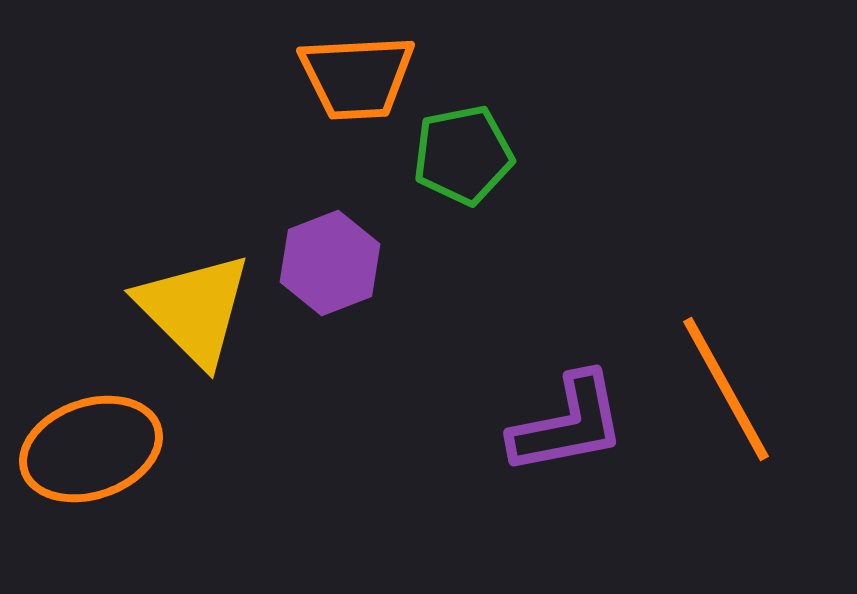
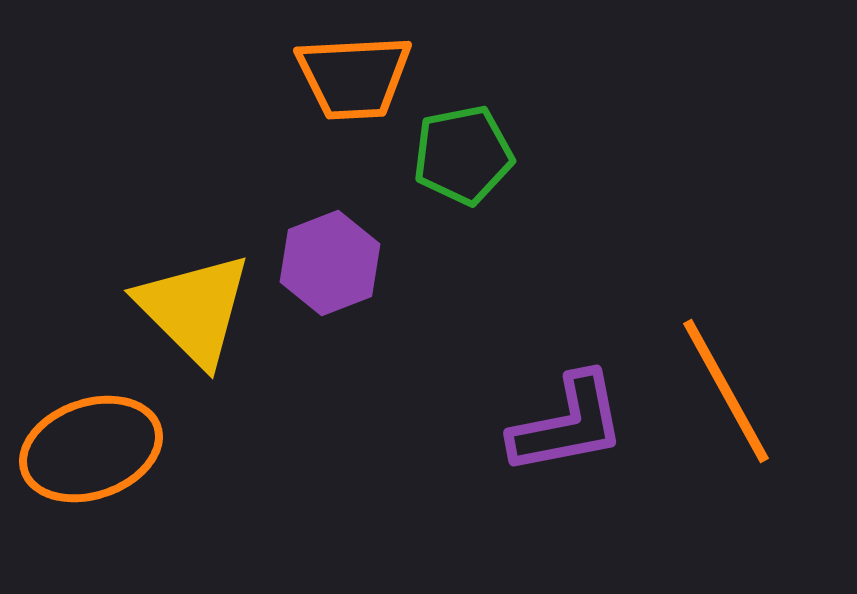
orange trapezoid: moved 3 px left
orange line: moved 2 px down
